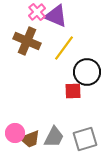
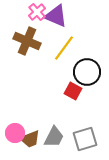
red square: rotated 30 degrees clockwise
